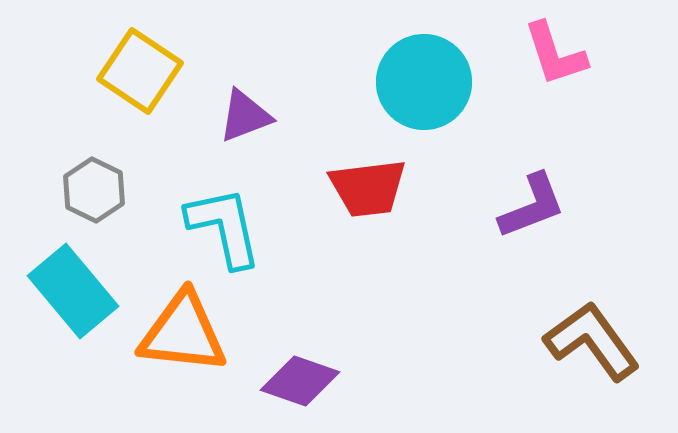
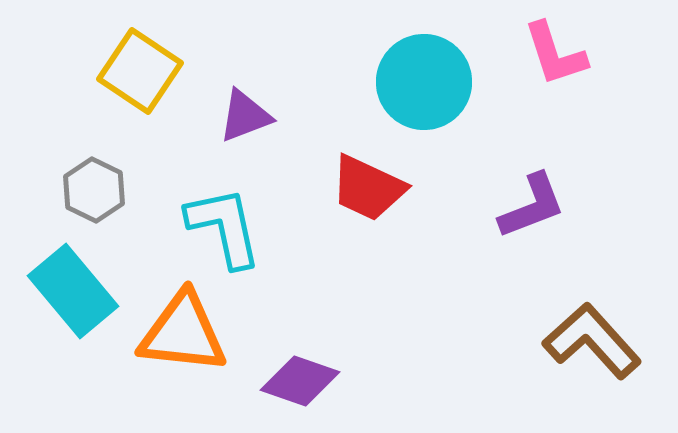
red trapezoid: rotated 32 degrees clockwise
brown L-shape: rotated 6 degrees counterclockwise
